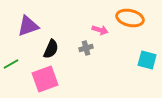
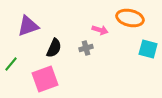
black semicircle: moved 3 px right, 1 px up
cyan square: moved 1 px right, 11 px up
green line: rotated 21 degrees counterclockwise
